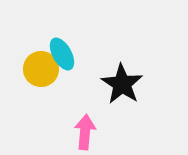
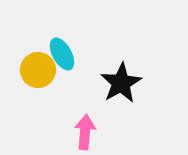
yellow circle: moved 3 px left, 1 px down
black star: moved 1 px left, 1 px up; rotated 9 degrees clockwise
